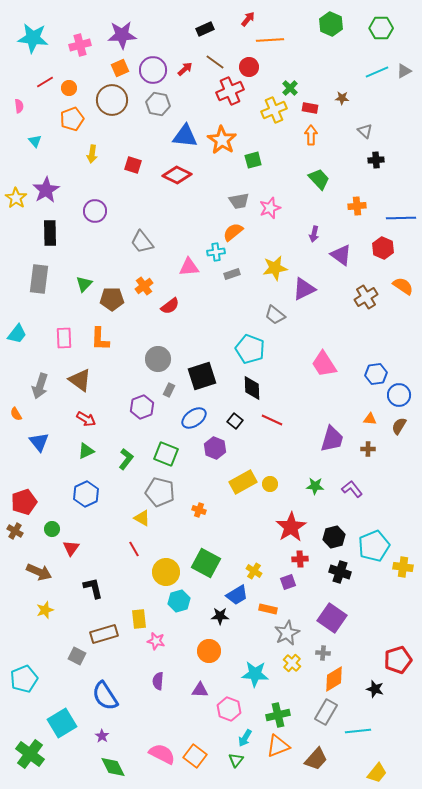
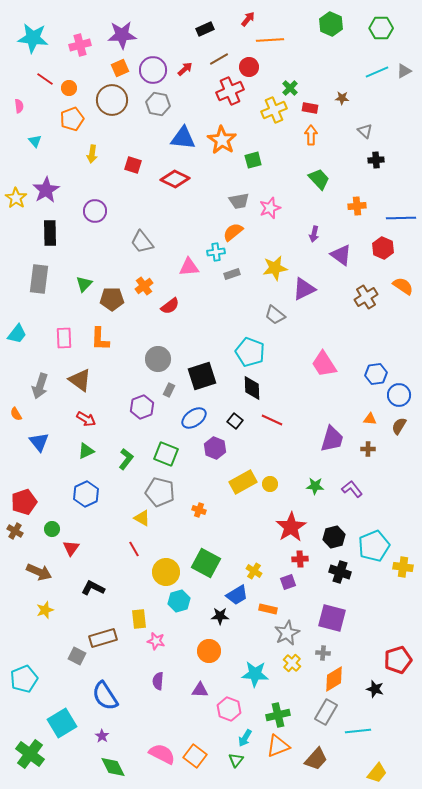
brown line at (215, 62): moved 4 px right, 3 px up; rotated 66 degrees counterclockwise
red line at (45, 82): moved 3 px up; rotated 66 degrees clockwise
blue triangle at (185, 136): moved 2 px left, 2 px down
red diamond at (177, 175): moved 2 px left, 4 px down
cyan pentagon at (250, 349): moved 3 px down
black L-shape at (93, 588): rotated 50 degrees counterclockwise
purple square at (332, 618): rotated 20 degrees counterclockwise
brown rectangle at (104, 634): moved 1 px left, 4 px down
